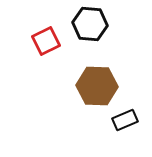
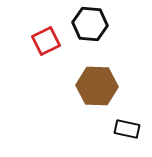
black rectangle: moved 2 px right, 9 px down; rotated 35 degrees clockwise
